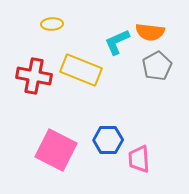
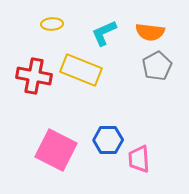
cyan L-shape: moved 13 px left, 9 px up
